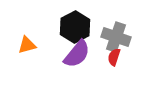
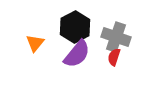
orange triangle: moved 8 px right, 2 px up; rotated 36 degrees counterclockwise
